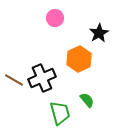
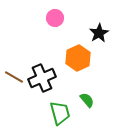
orange hexagon: moved 1 px left, 1 px up
brown line: moved 3 px up
